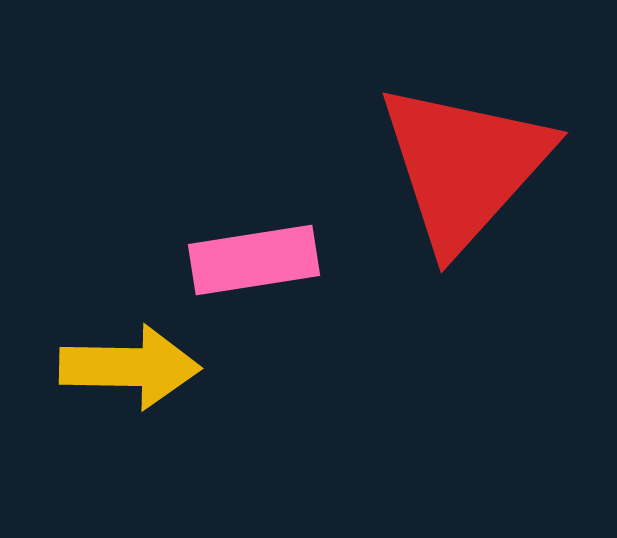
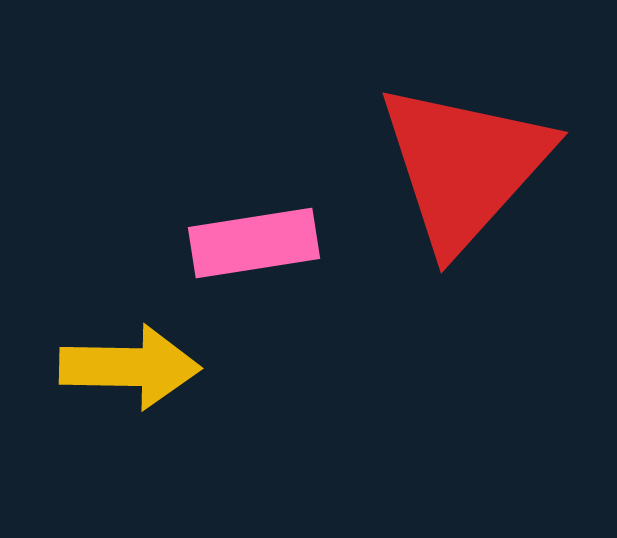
pink rectangle: moved 17 px up
